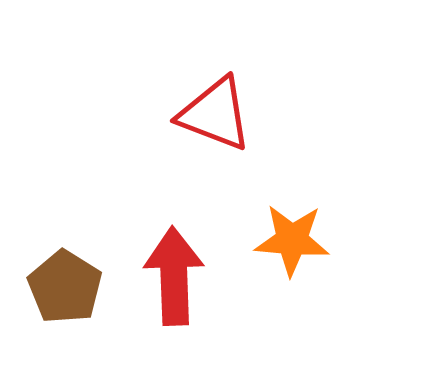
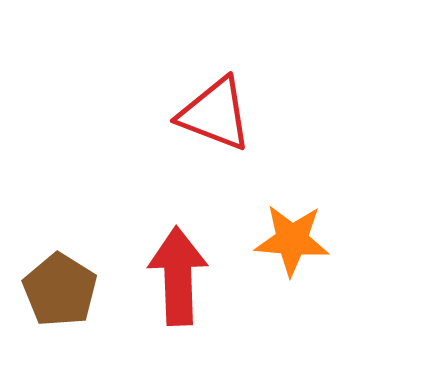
red arrow: moved 4 px right
brown pentagon: moved 5 px left, 3 px down
